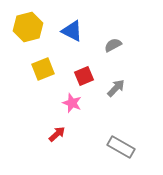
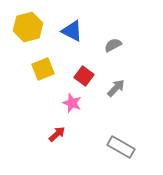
red square: rotated 30 degrees counterclockwise
